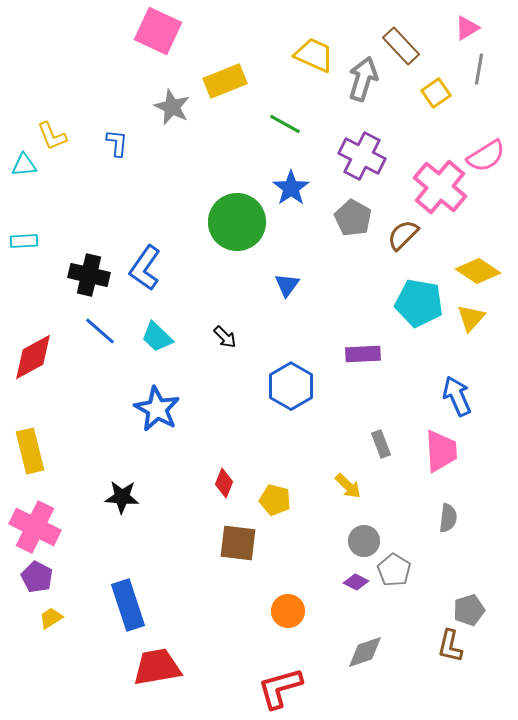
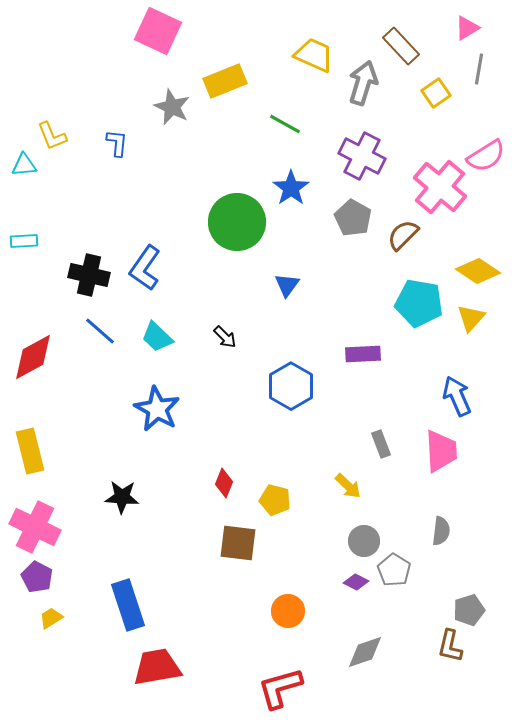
gray arrow at (363, 79): moved 4 px down
gray semicircle at (448, 518): moved 7 px left, 13 px down
